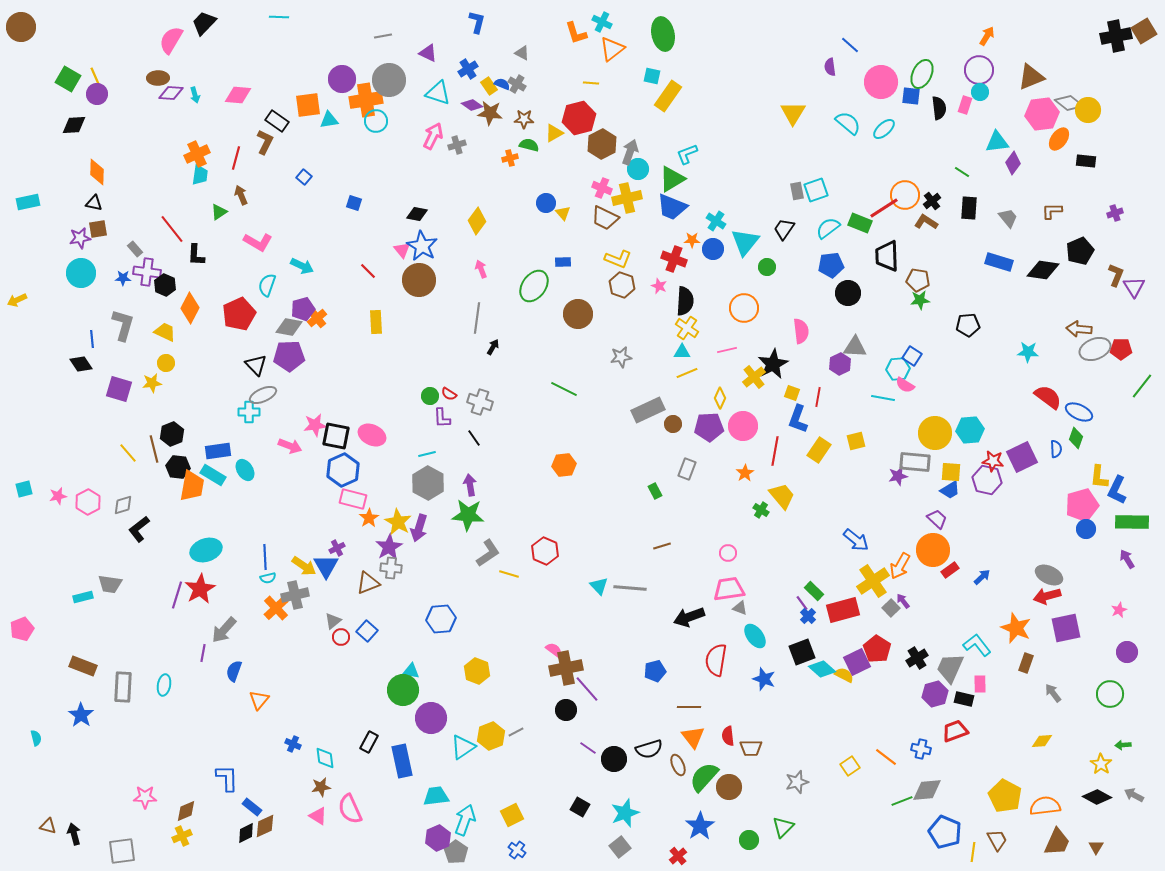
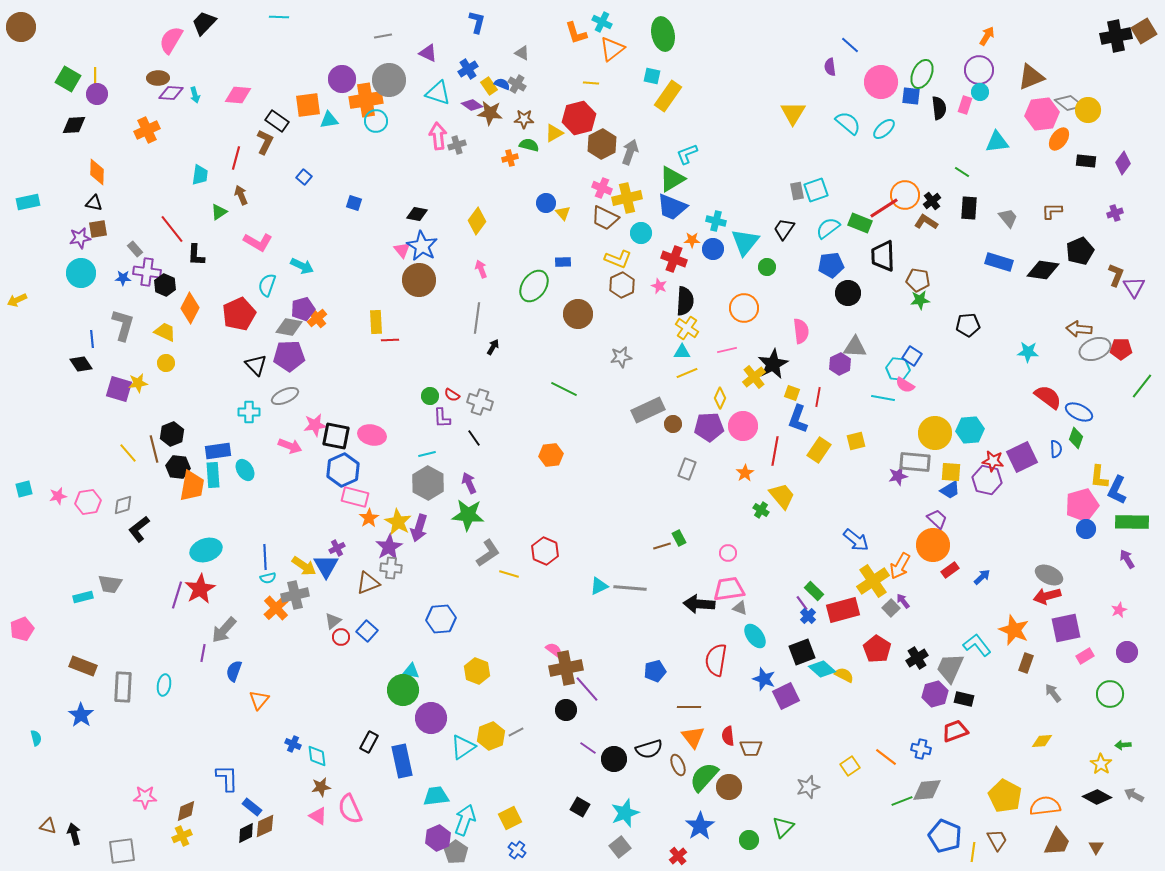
yellow line at (95, 76): rotated 24 degrees clockwise
pink arrow at (433, 136): moved 5 px right; rotated 32 degrees counterclockwise
orange cross at (197, 154): moved 50 px left, 24 px up
purple diamond at (1013, 163): moved 110 px right
cyan circle at (638, 169): moved 3 px right, 64 px down
cyan cross at (716, 221): rotated 18 degrees counterclockwise
black trapezoid at (887, 256): moved 4 px left
red line at (368, 271): moved 22 px right, 69 px down; rotated 48 degrees counterclockwise
brown hexagon at (622, 285): rotated 15 degrees clockwise
cyan hexagon at (898, 369): rotated 10 degrees clockwise
yellow star at (152, 383): moved 14 px left
red semicircle at (449, 394): moved 3 px right, 1 px down
gray ellipse at (263, 395): moved 22 px right, 1 px down
pink ellipse at (372, 435): rotated 12 degrees counterclockwise
orange hexagon at (564, 465): moved 13 px left, 10 px up
cyan rectangle at (213, 475): rotated 55 degrees clockwise
purple arrow at (470, 485): moved 1 px left, 2 px up; rotated 15 degrees counterclockwise
green rectangle at (655, 491): moved 24 px right, 47 px down
pink rectangle at (353, 499): moved 2 px right, 2 px up
pink hexagon at (88, 502): rotated 20 degrees clockwise
orange circle at (933, 550): moved 5 px up
cyan triangle at (599, 586): rotated 48 degrees clockwise
black arrow at (689, 617): moved 10 px right, 13 px up; rotated 24 degrees clockwise
orange star at (1016, 628): moved 2 px left, 2 px down
purple square at (857, 662): moved 71 px left, 34 px down
pink rectangle at (980, 684): moved 105 px right, 28 px up; rotated 60 degrees clockwise
cyan diamond at (325, 758): moved 8 px left, 2 px up
gray star at (797, 782): moved 11 px right, 5 px down
yellow square at (512, 815): moved 2 px left, 3 px down
blue pentagon at (945, 832): moved 4 px down
